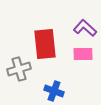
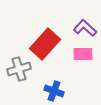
red rectangle: rotated 48 degrees clockwise
